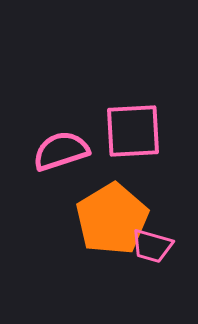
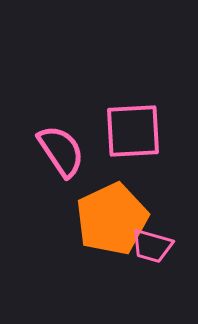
pink semicircle: rotated 74 degrees clockwise
orange pentagon: rotated 6 degrees clockwise
